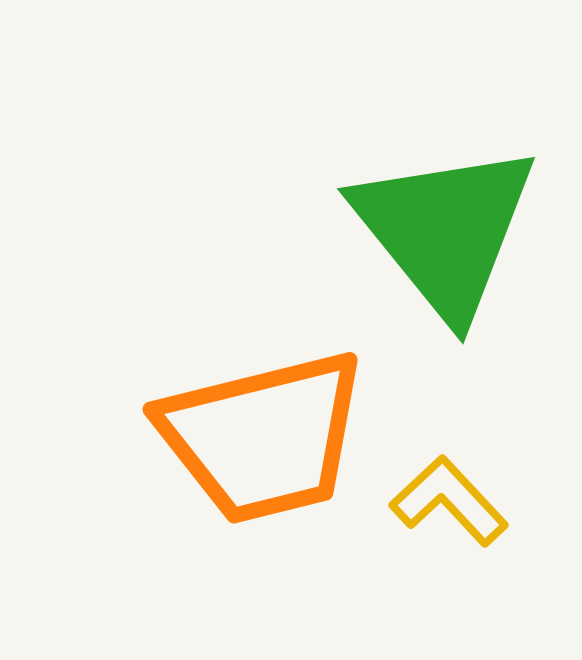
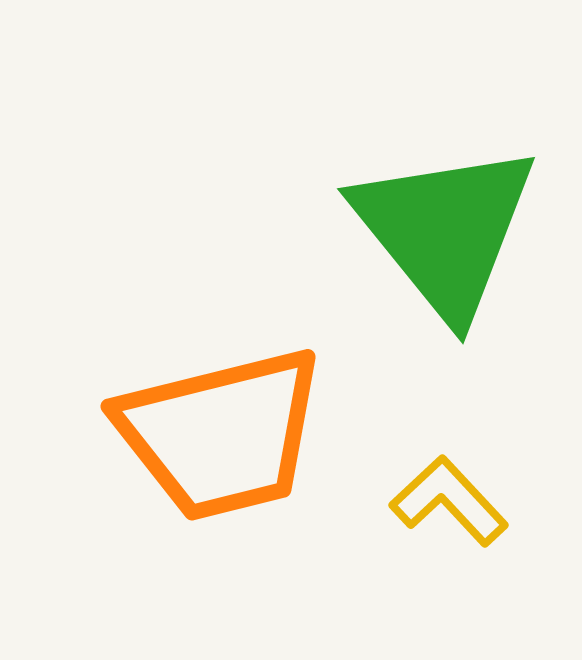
orange trapezoid: moved 42 px left, 3 px up
